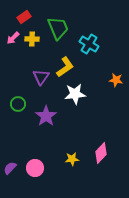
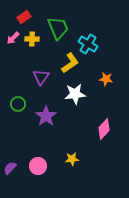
cyan cross: moved 1 px left
yellow L-shape: moved 5 px right, 4 px up
orange star: moved 10 px left, 1 px up
pink diamond: moved 3 px right, 24 px up
pink circle: moved 3 px right, 2 px up
